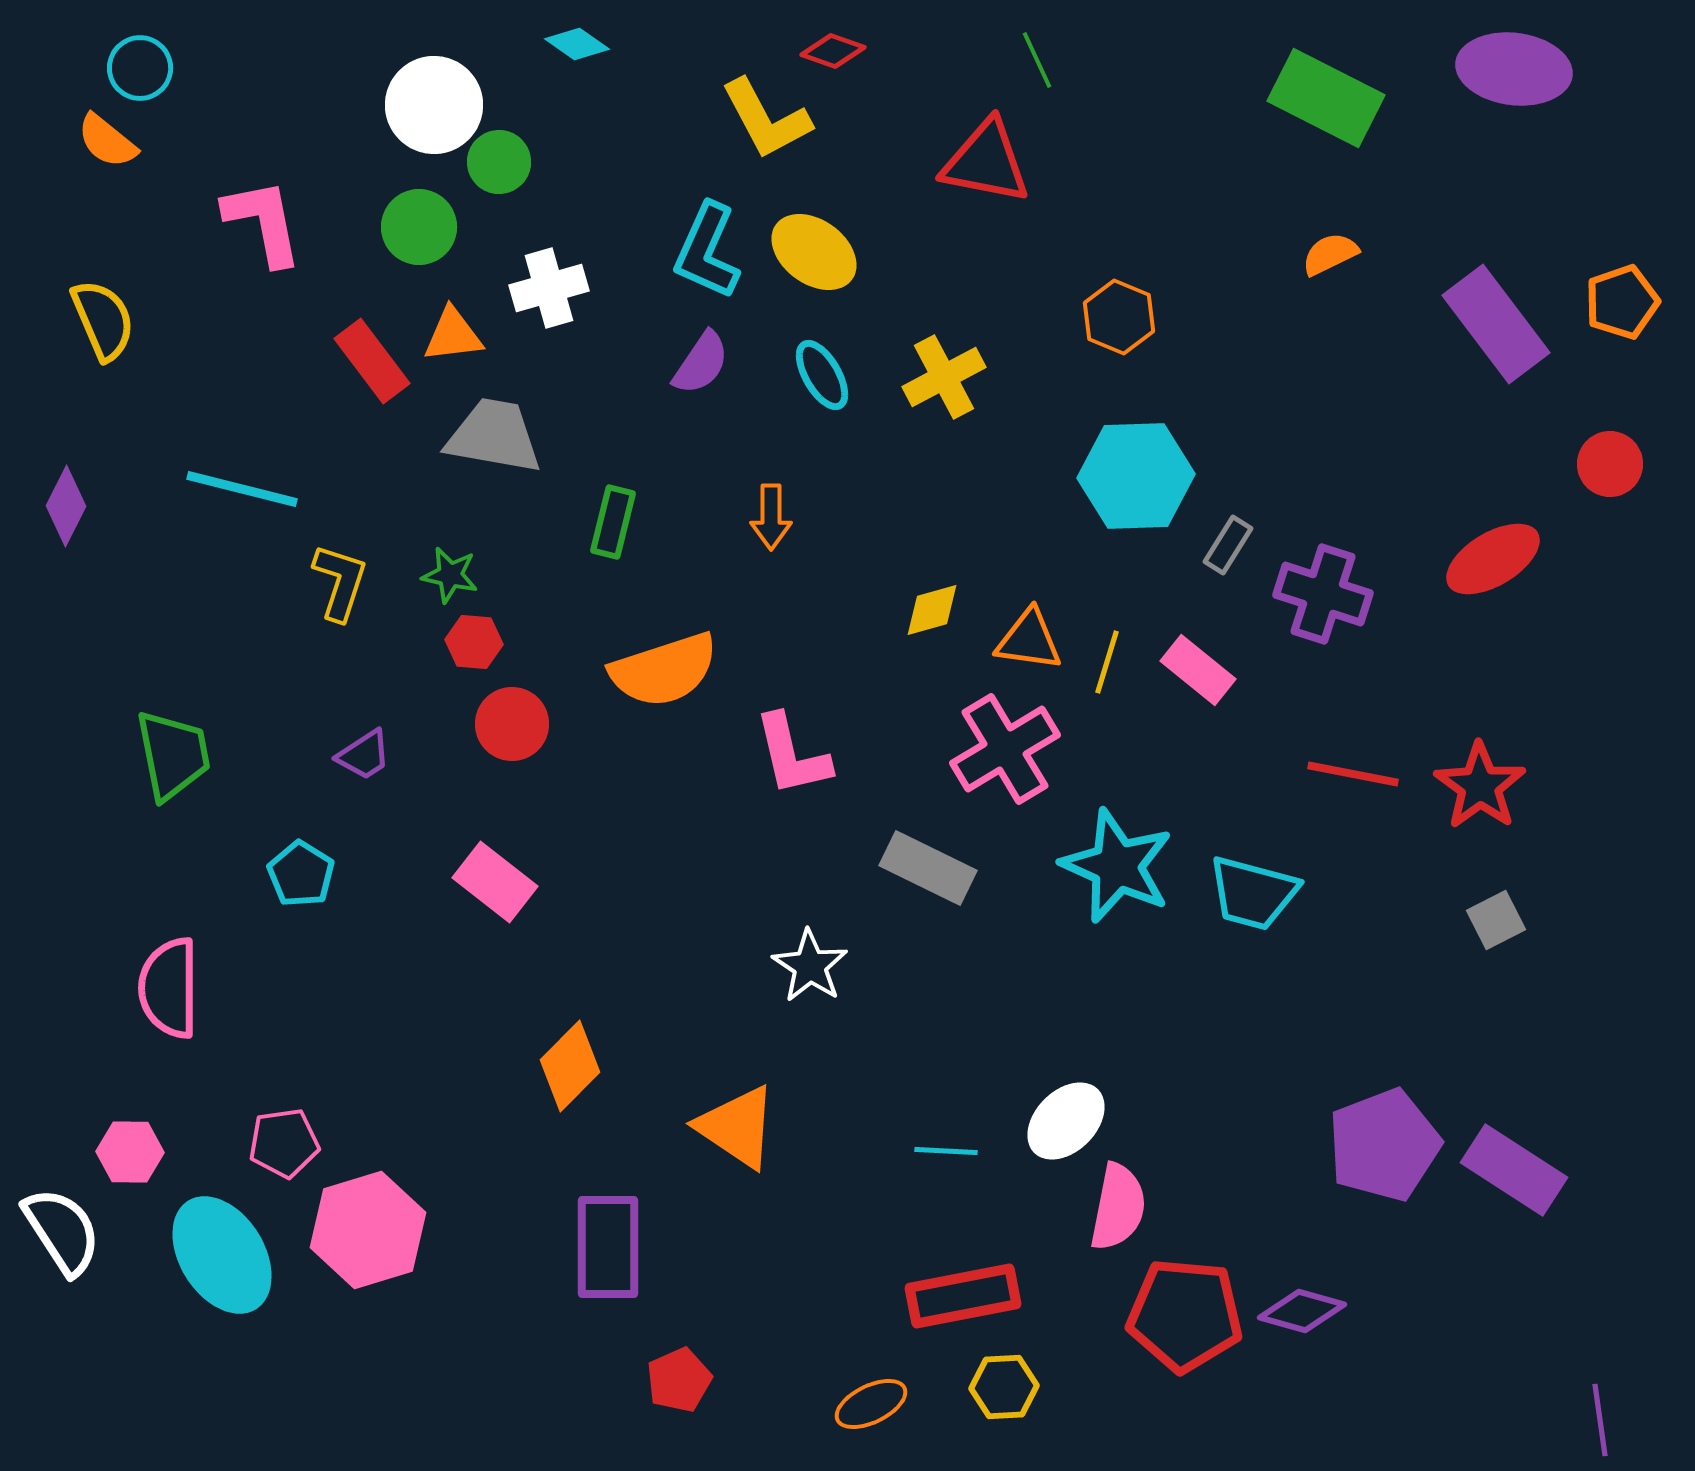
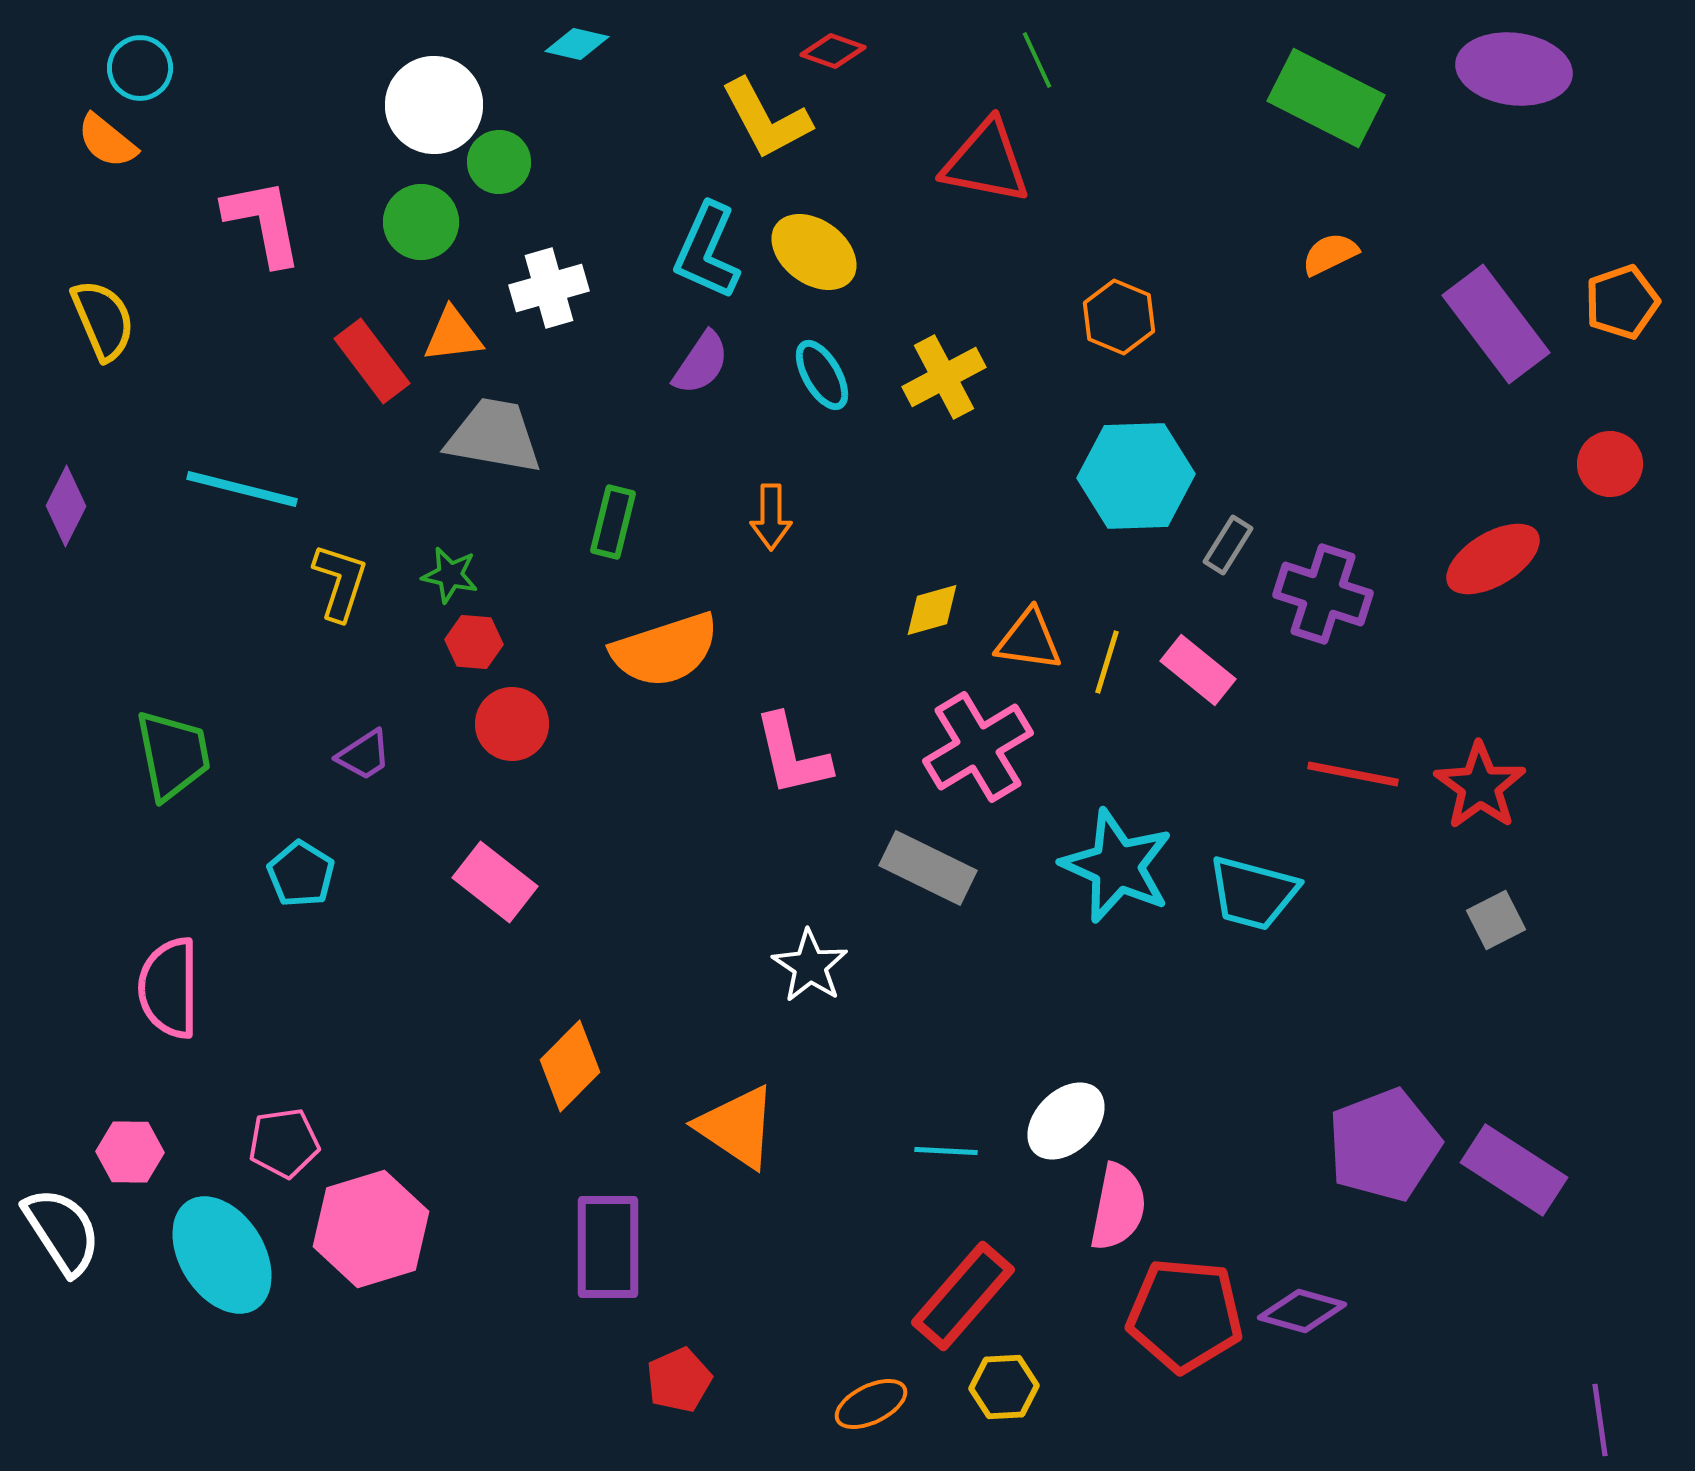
cyan diamond at (577, 44): rotated 22 degrees counterclockwise
green circle at (419, 227): moved 2 px right, 5 px up
orange semicircle at (664, 670): moved 1 px right, 20 px up
pink cross at (1005, 749): moved 27 px left, 2 px up
pink hexagon at (368, 1230): moved 3 px right, 1 px up
red rectangle at (963, 1296): rotated 38 degrees counterclockwise
